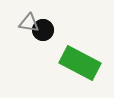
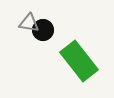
green rectangle: moved 1 px left, 2 px up; rotated 24 degrees clockwise
